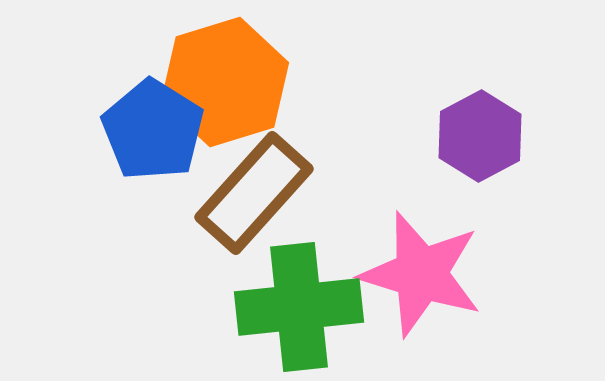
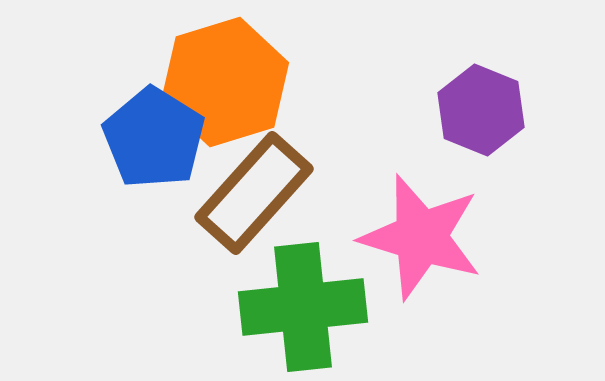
blue pentagon: moved 1 px right, 8 px down
purple hexagon: moved 1 px right, 26 px up; rotated 10 degrees counterclockwise
pink star: moved 37 px up
green cross: moved 4 px right
